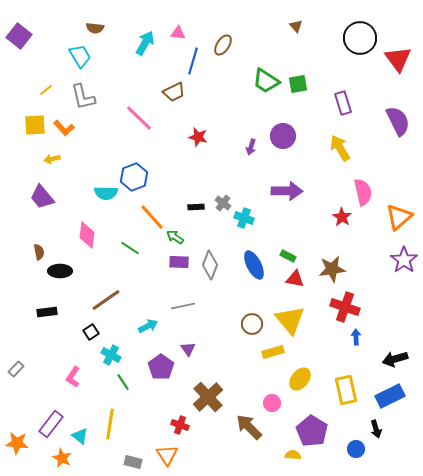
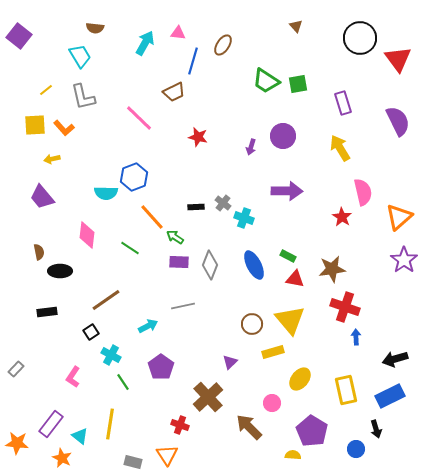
purple triangle at (188, 349): moved 42 px right, 13 px down; rotated 21 degrees clockwise
